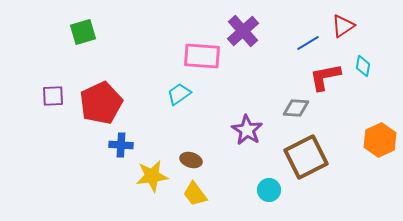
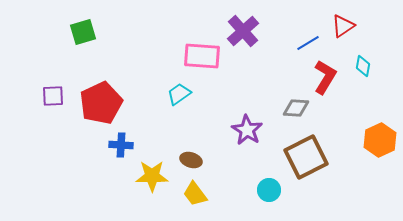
red L-shape: rotated 132 degrees clockwise
yellow star: rotated 8 degrees clockwise
